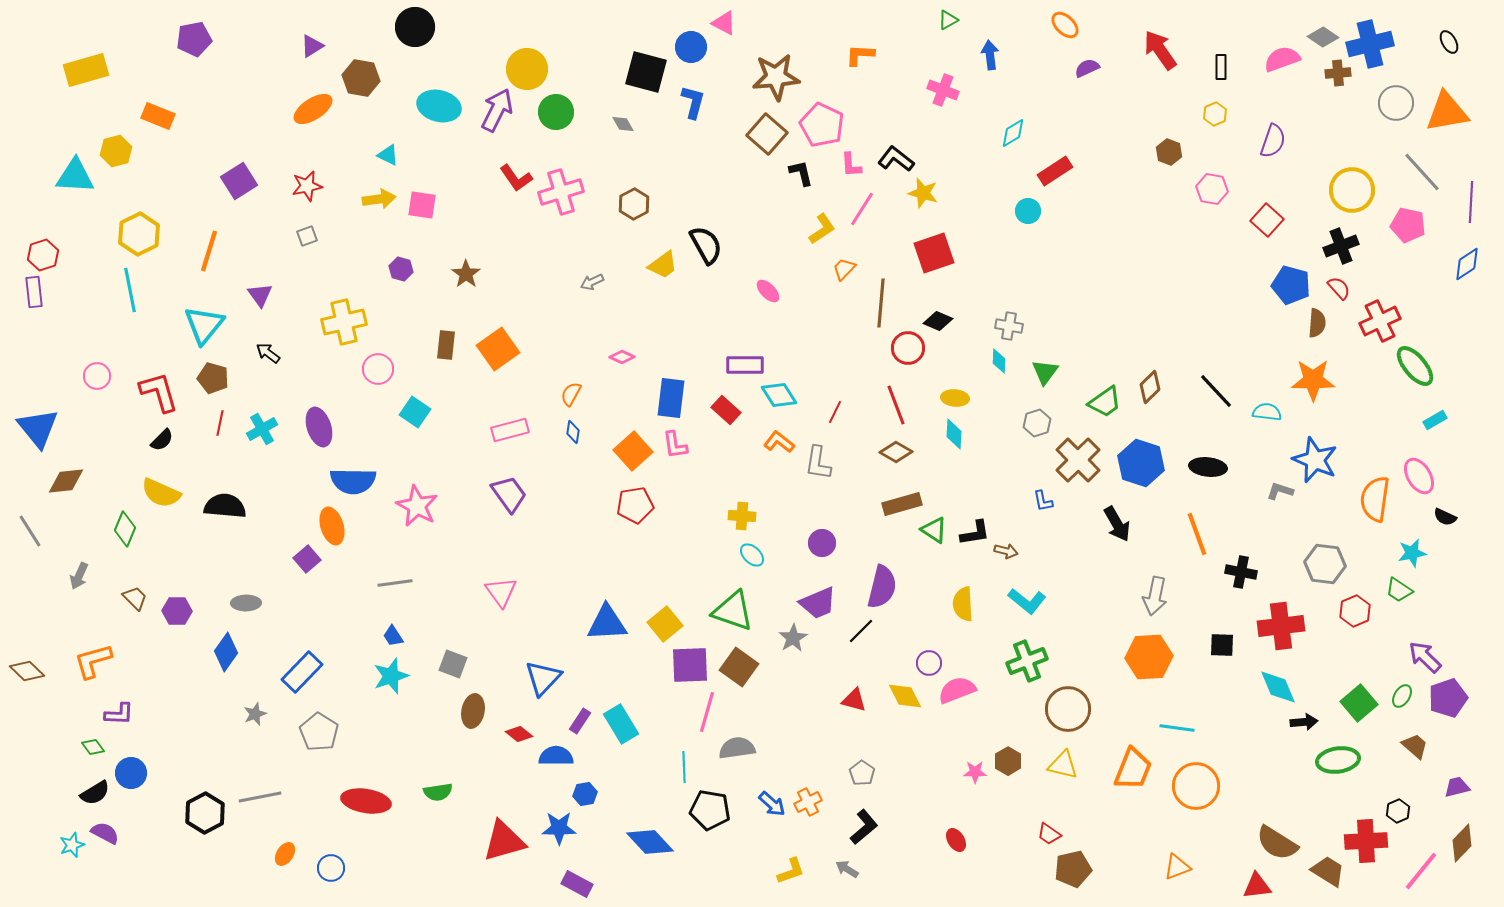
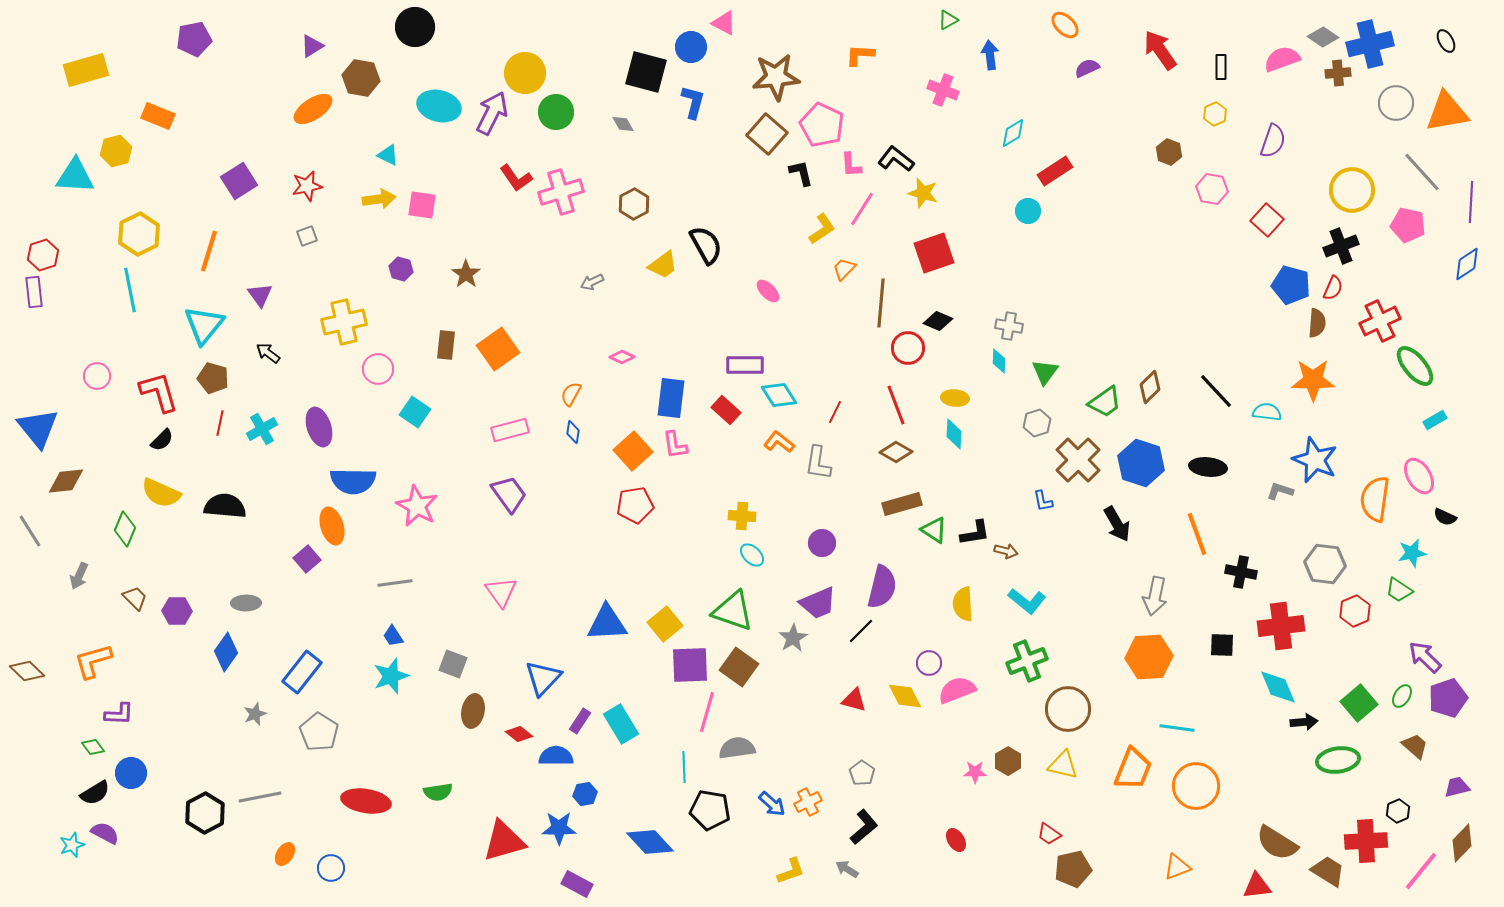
black ellipse at (1449, 42): moved 3 px left, 1 px up
yellow circle at (527, 69): moved 2 px left, 4 px down
purple arrow at (497, 110): moved 5 px left, 3 px down
red semicircle at (1339, 288): moved 6 px left; rotated 65 degrees clockwise
blue rectangle at (302, 672): rotated 6 degrees counterclockwise
